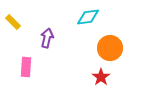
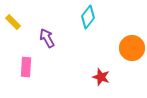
cyan diamond: rotated 45 degrees counterclockwise
purple arrow: rotated 42 degrees counterclockwise
orange circle: moved 22 px right
red star: rotated 18 degrees counterclockwise
